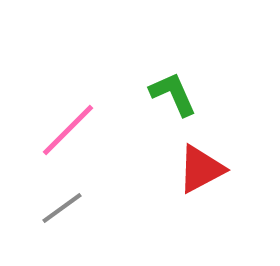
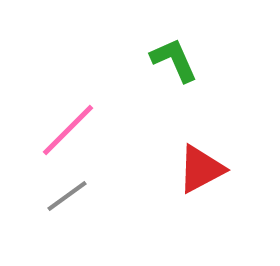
green L-shape: moved 1 px right, 34 px up
gray line: moved 5 px right, 12 px up
